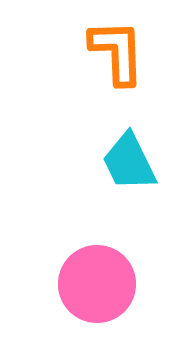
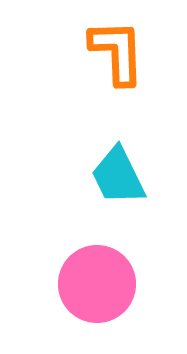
cyan trapezoid: moved 11 px left, 14 px down
